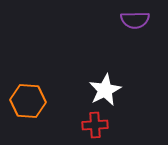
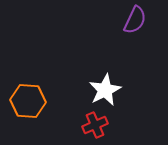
purple semicircle: rotated 64 degrees counterclockwise
red cross: rotated 20 degrees counterclockwise
